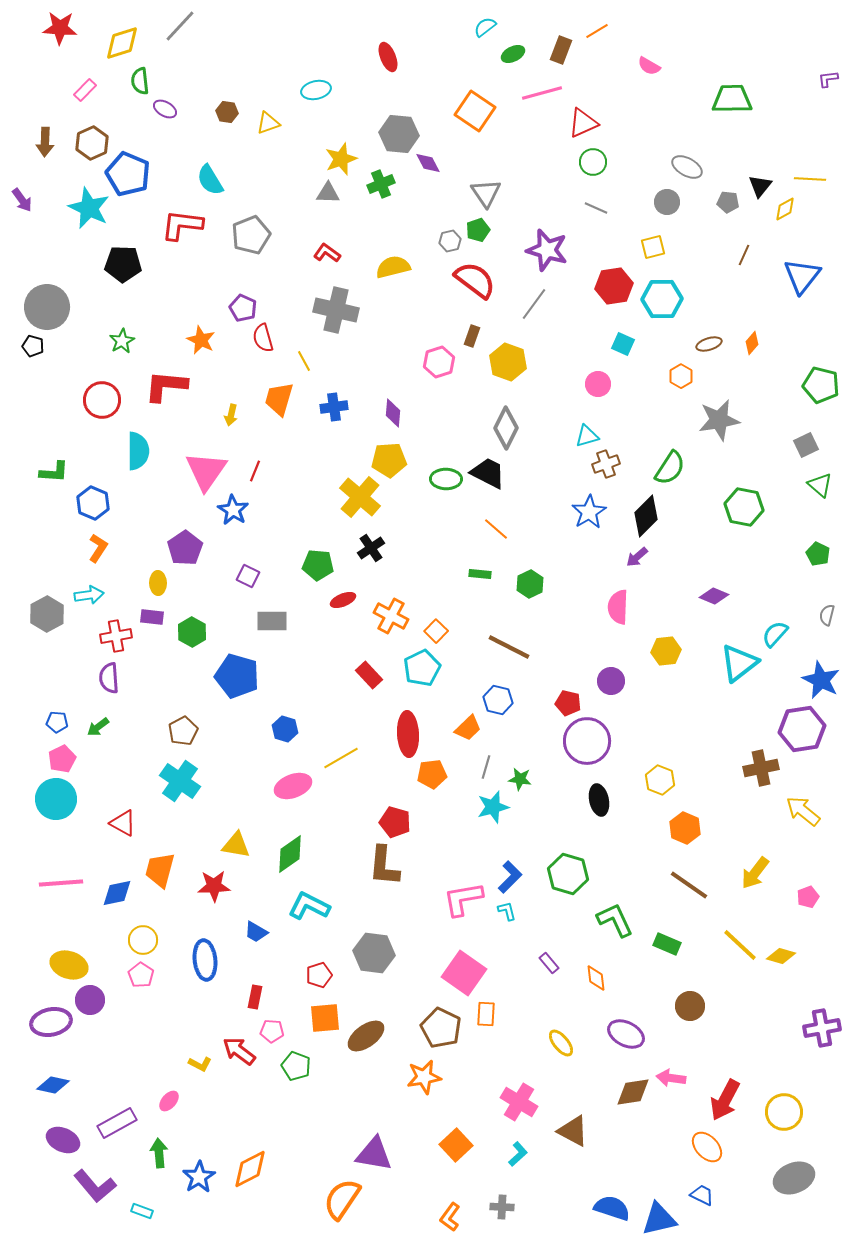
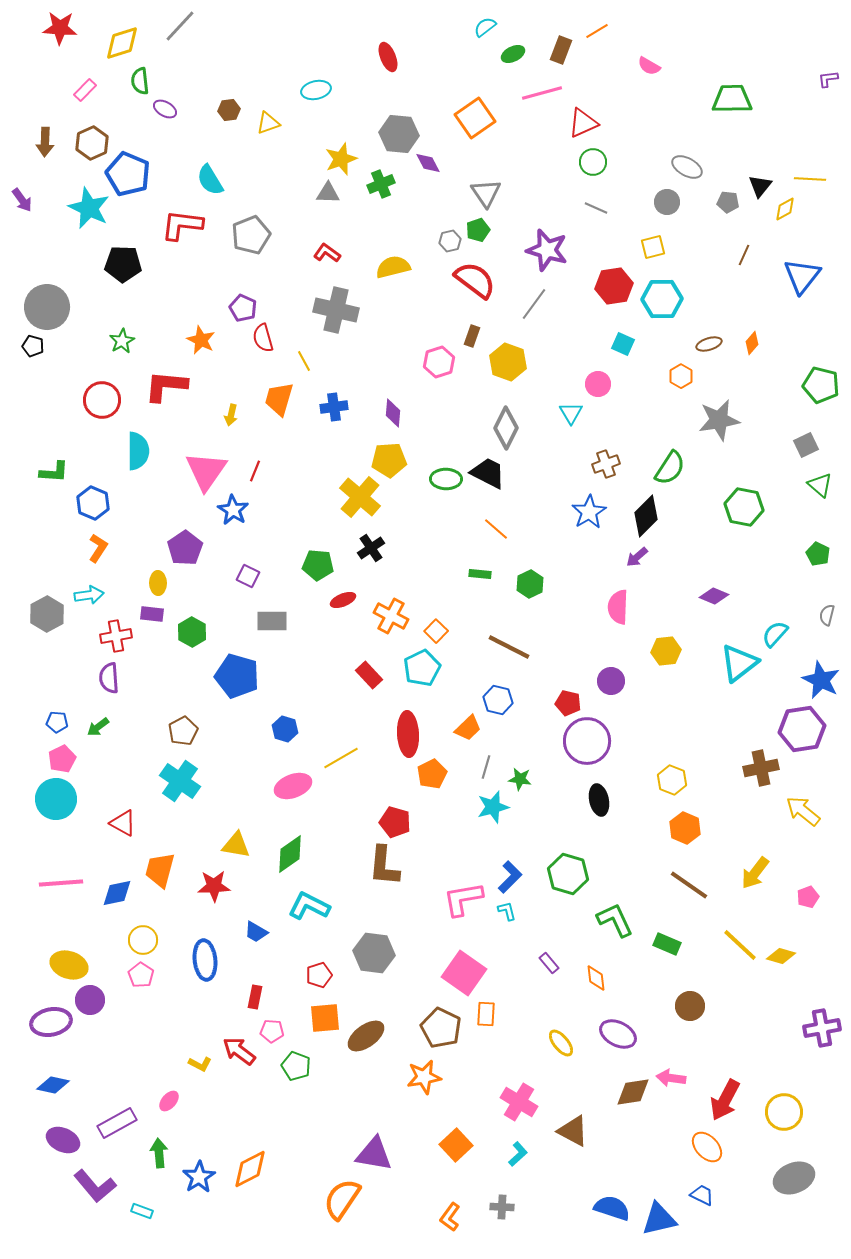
orange square at (475, 111): moved 7 px down; rotated 21 degrees clockwise
brown hexagon at (227, 112): moved 2 px right, 2 px up; rotated 15 degrees counterclockwise
cyan triangle at (587, 436): moved 16 px left, 23 px up; rotated 45 degrees counterclockwise
purple rectangle at (152, 617): moved 3 px up
orange pentagon at (432, 774): rotated 20 degrees counterclockwise
yellow hexagon at (660, 780): moved 12 px right
purple ellipse at (626, 1034): moved 8 px left
